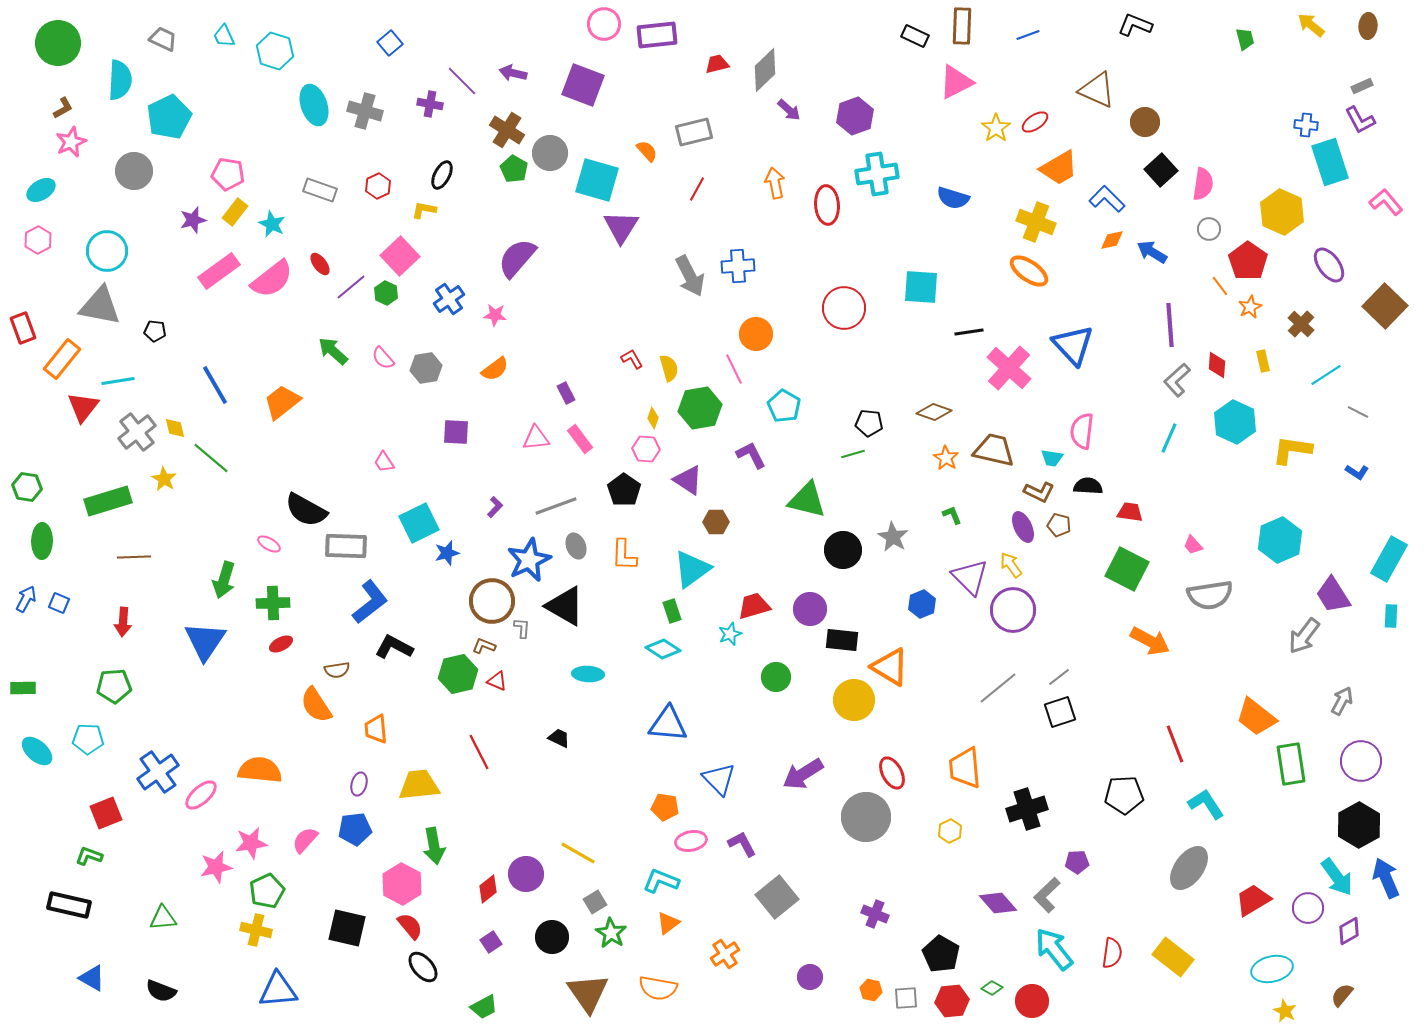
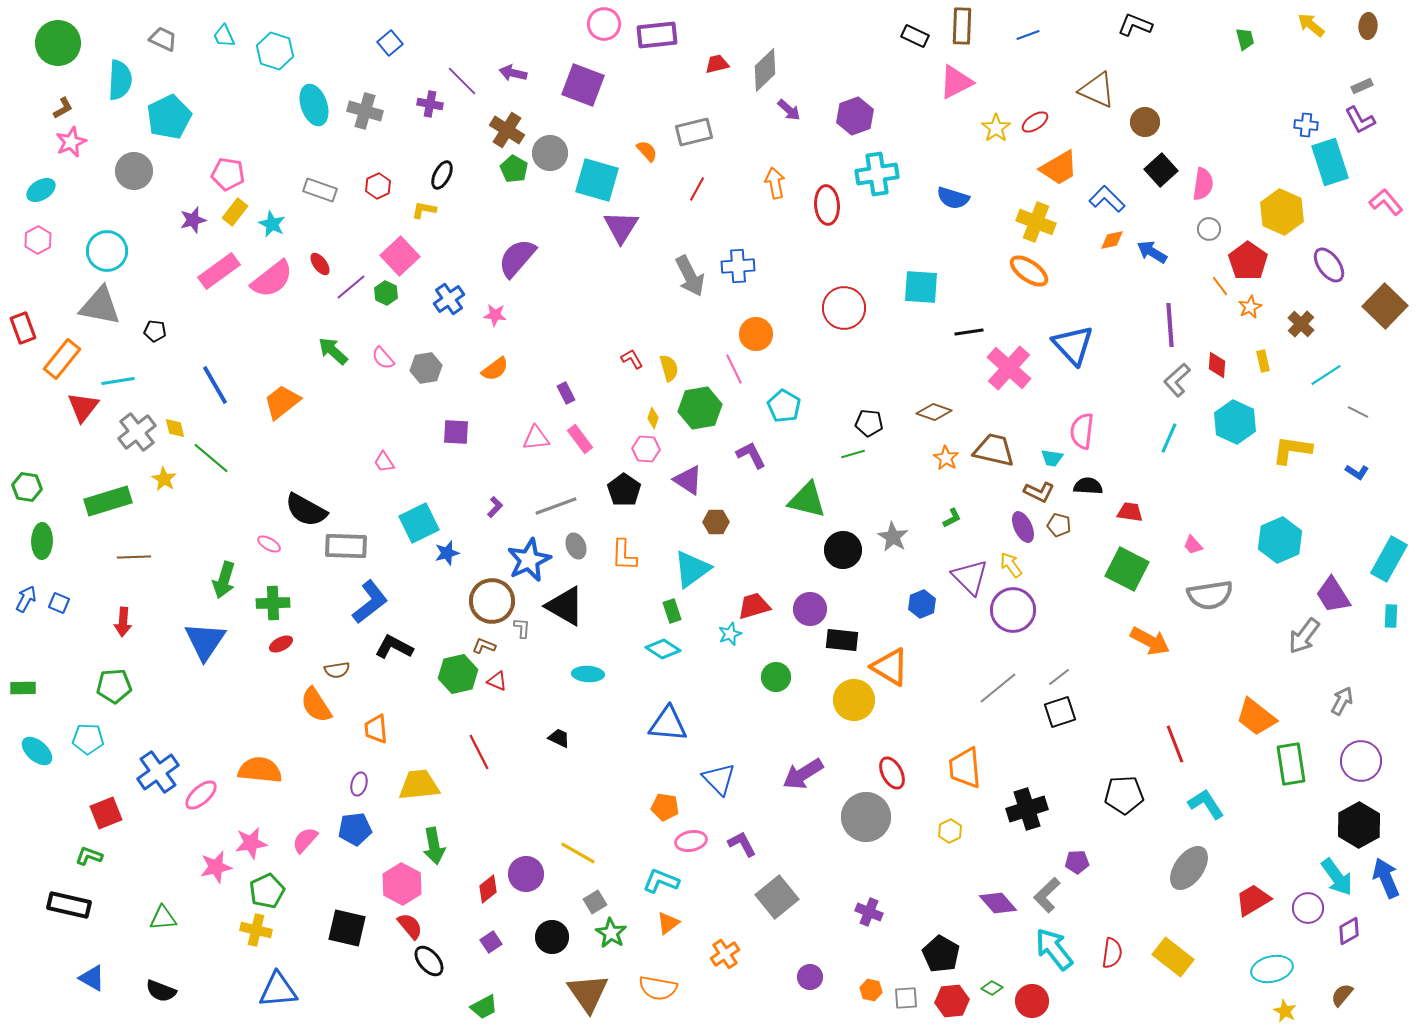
green L-shape at (952, 515): moved 3 px down; rotated 85 degrees clockwise
purple cross at (875, 914): moved 6 px left, 2 px up
black ellipse at (423, 967): moved 6 px right, 6 px up
